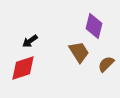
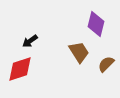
purple diamond: moved 2 px right, 2 px up
red diamond: moved 3 px left, 1 px down
